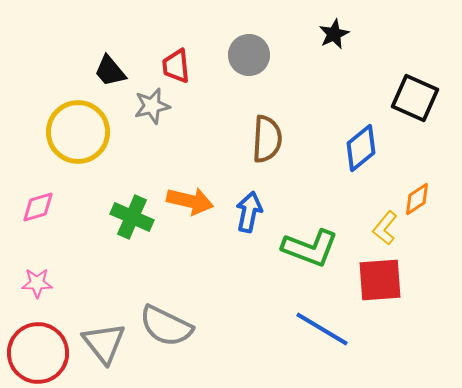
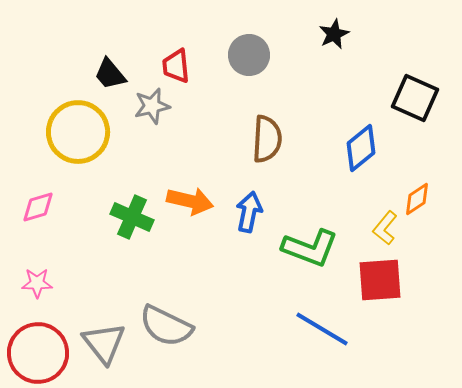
black trapezoid: moved 3 px down
